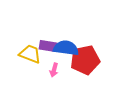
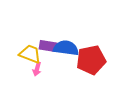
red pentagon: moved 6 px right
pink arrow: moved 17 px left, 1 px up
